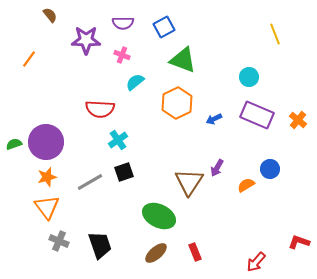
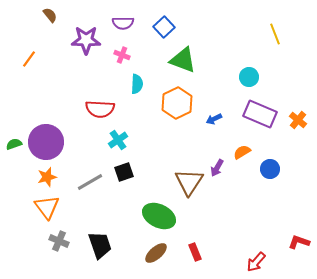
blue square: rotated 15 degrees counterclockwise
cyan semicircle: moved 2 px right, 2 px down; rotated 132 degrees clockwise
purple rectangle: moved 3 px right, 1 px up
orange semicircle: moved 4 px left, 33 px up
